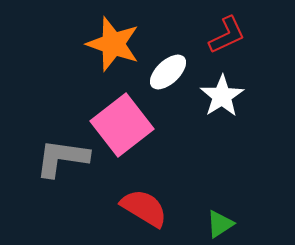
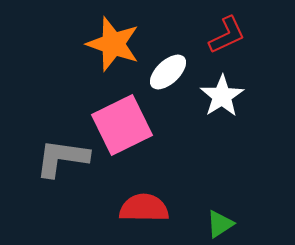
pink square: rotated 12 degrees clockwise
red semicircle: rotated 30 degrees counterclockwise
